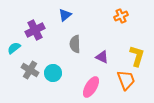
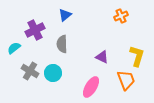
gray semicircle: moved 13 px left
gray cross: moved 1 px down
